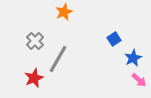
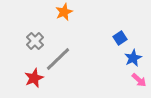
blue square: moved 6 px right, 1 px up
gray line: rotated 16 degrees clockwise
